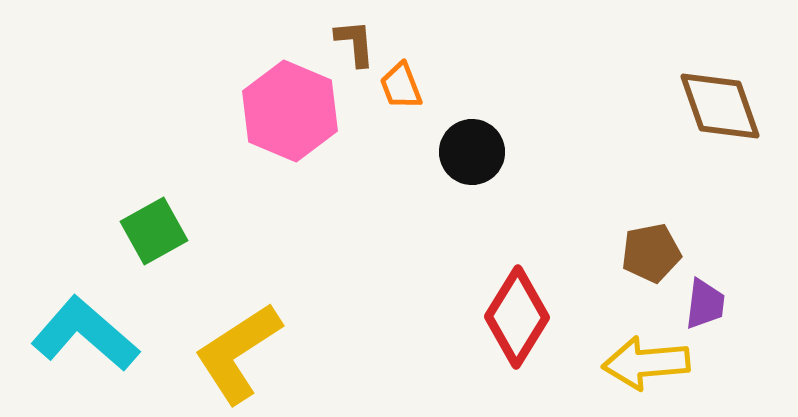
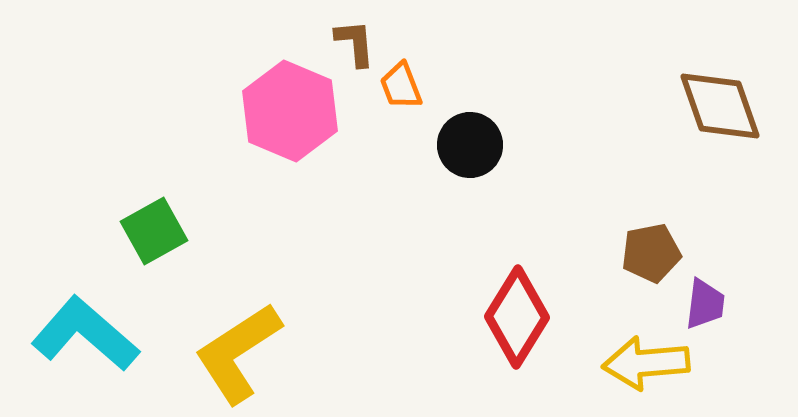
black circle: moved 2 px left, 7 px up
